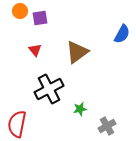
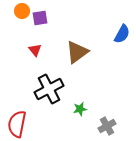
orange circle: moved 2 px right
